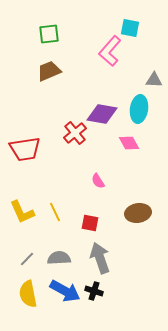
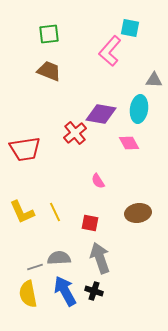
brown trapezoid: rotated 45 degrees clockwise
purple diamond: moved 1 px left
gray line: moved 8 px right, 8 px down; rotated 28 degrees clockwise
blue arrow: rotated 148 degrees counterclockwise
